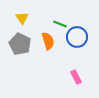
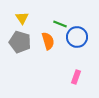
gray pentagon: moved 2 px up; rotated 10 degrees counterclockwise
pink rectangle: rotated 48 degrees clockwise
